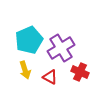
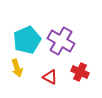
cyan pentagon: moved 2 px left
purple cross: moved 7 px up; rotated 28 degrees counterclockwise
yellow arrow: moved 8 px left, 2 px up
